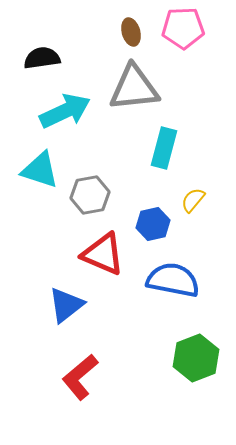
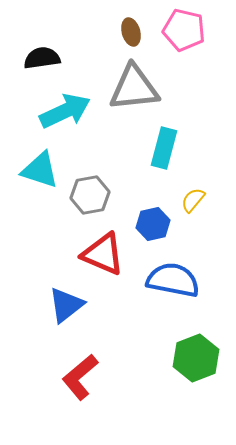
pink pentagon: moved 1 px right, 2 px down; rotated 15 degrees clockwise
